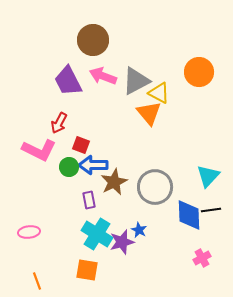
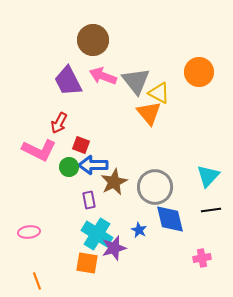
gray triangle: rotated 40 degrees counterclockwise
blue diamond: moved 19 px left, 4 px down; rotated 12 degrees counterclockwise
purple star: moved 8 px left, 6 px down
pink cross: rotated 18 degrees clockwise
orange square: moved 7 px up
